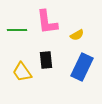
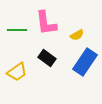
pink L-shape: moved 1 px left, 1 px down
black rectangle: moved 1 px right, 2 px up; rotated 48 degrees counterclockwise
blue rectangle: moved 3 px right, 5 px up; rotated 8 degrees clockwise
yellow trapezoid: moved 5 px left; rotated 90 degrees counterclockwise
